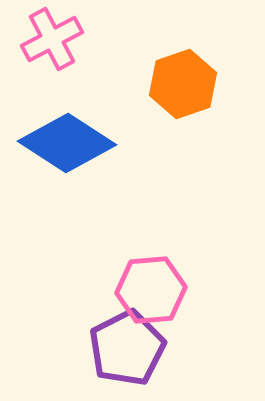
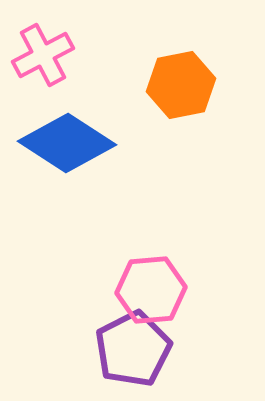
pink cross: moved 9 px left, 16 px down
orange hexagon: moved 2 px left, 1 px down; rotated 8 degrees clockwise
purple pentagon: moved 6 px right, 1 px down
